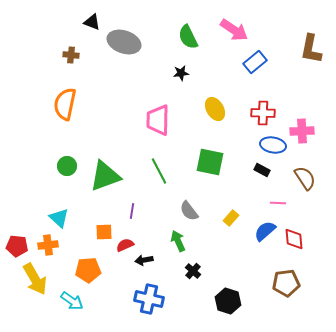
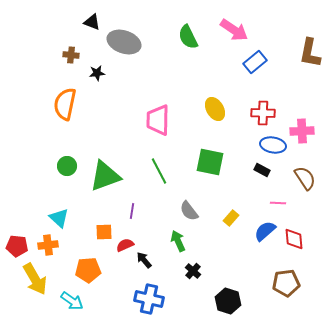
brown L-shape: moved 1 px left, 4 px down
black star: moved 84 px left
black arrow: rotated 60 degrees clockwise
